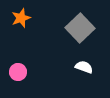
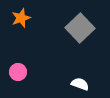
white semicircle: moved 4 px left, 17 px down
